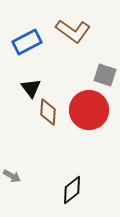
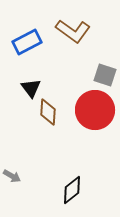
red circle: moved 6 px right
